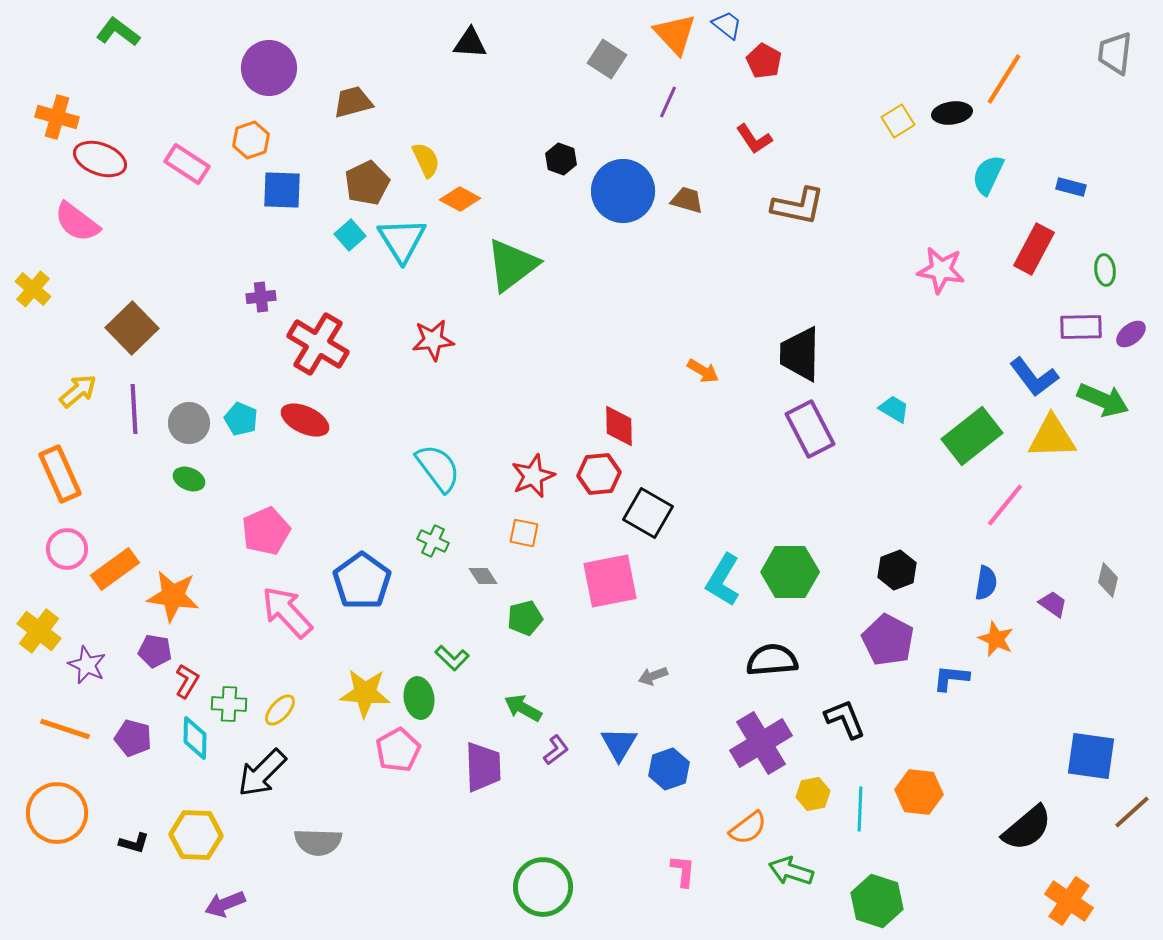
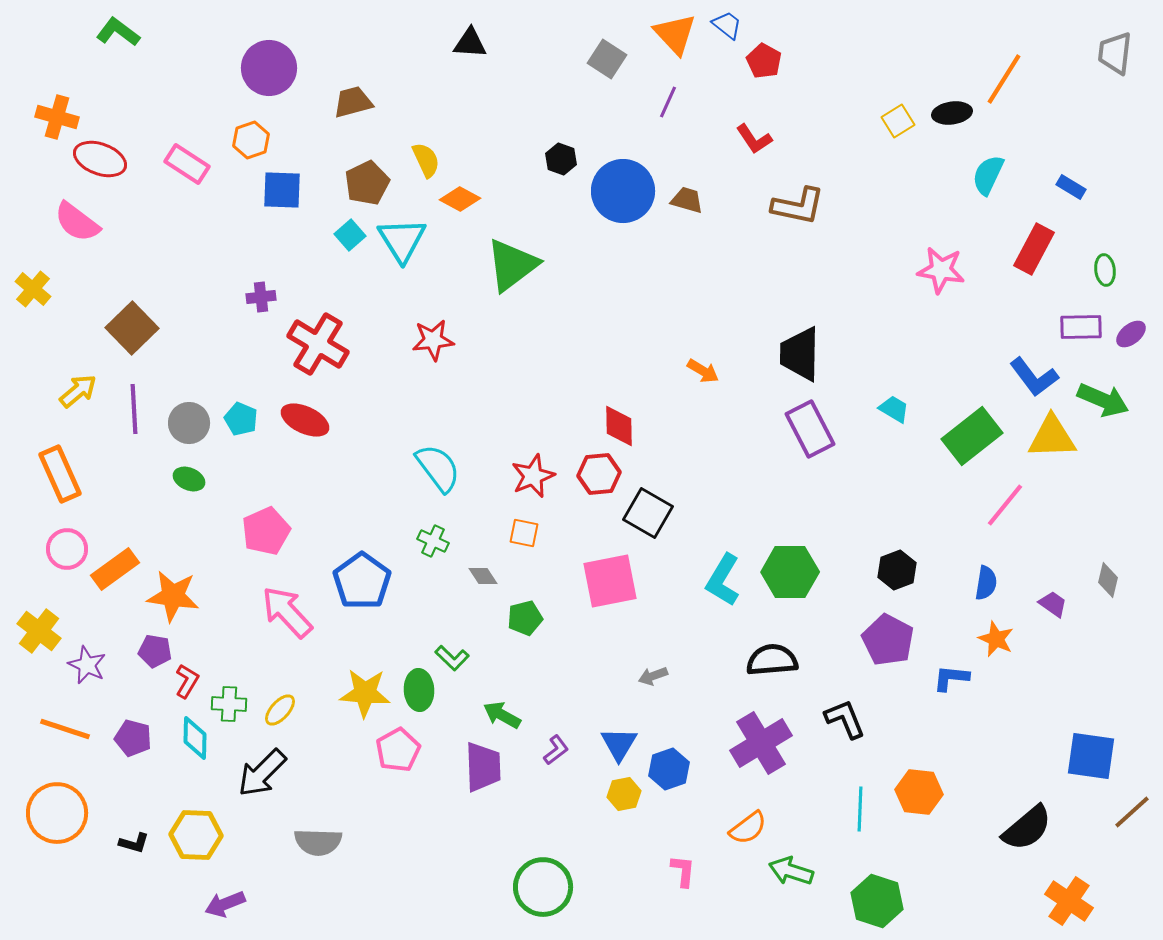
blue rectangle at (1071, 187): rotated 16 degrees clockwise
green ellipse at (419, 698): moved 8 px up; rotated 6 degrees clockwise
green arrow at (523, 708): moved 21 px left, 7 px down
yellow hexagon at (813, 794): moved 189 px left
